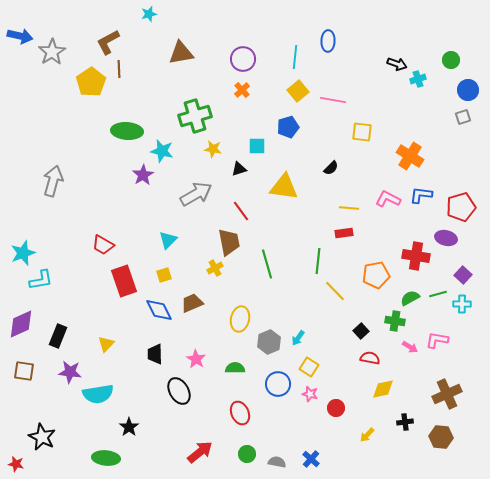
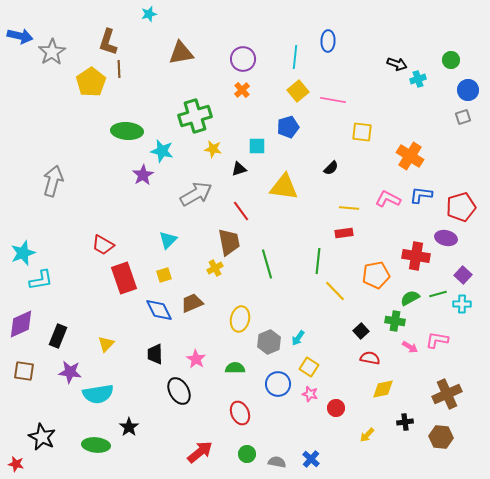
brown L-shape at (108, 42): rotated 44 degrees counterclockwise
red rectangle at (124, 281): moved 3 px up
green ellipse at (106, 458): moved 10 px left, 13 px up
